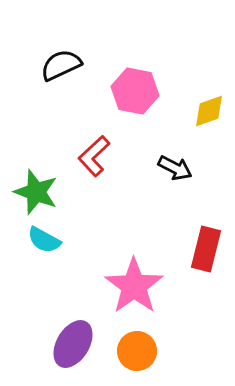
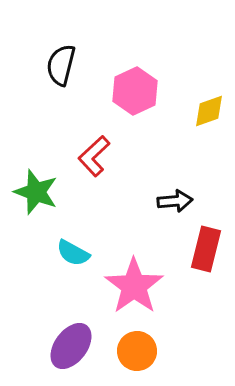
black semicircle: rotated 51 degrees counterclockwise
pink hexagon: rotated 24 degrees clockwise
black arrow: moved 33 px down; rotated 32 degrees counterclockwise
cyan semicircle: moved 29 px right, 13 px down
purple ellipse: moved 2 px left, 2 px down; rotated 6 degrees clockwise
